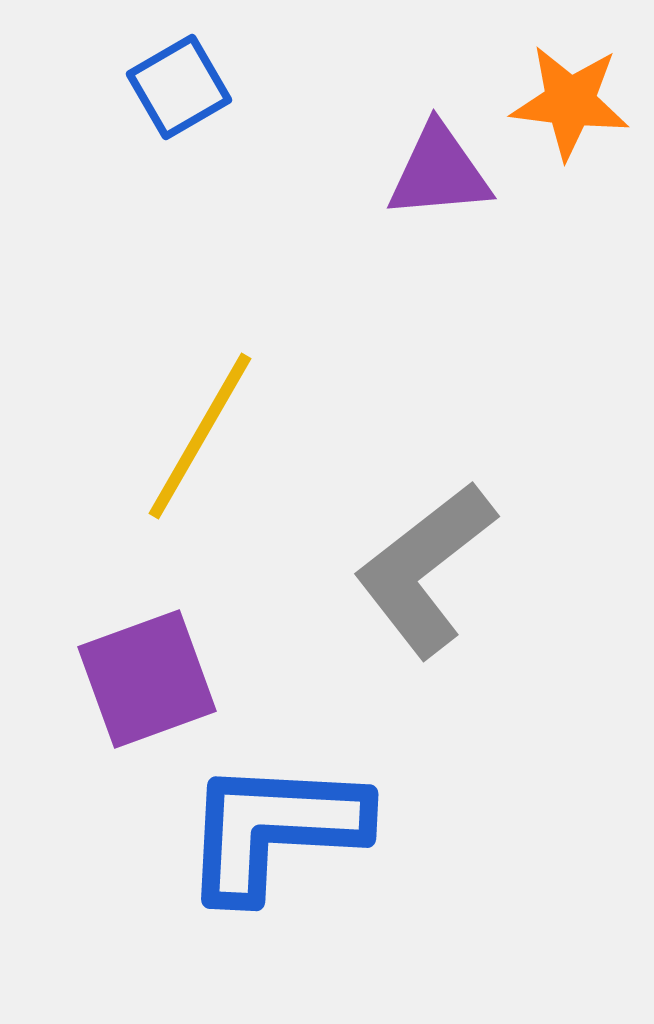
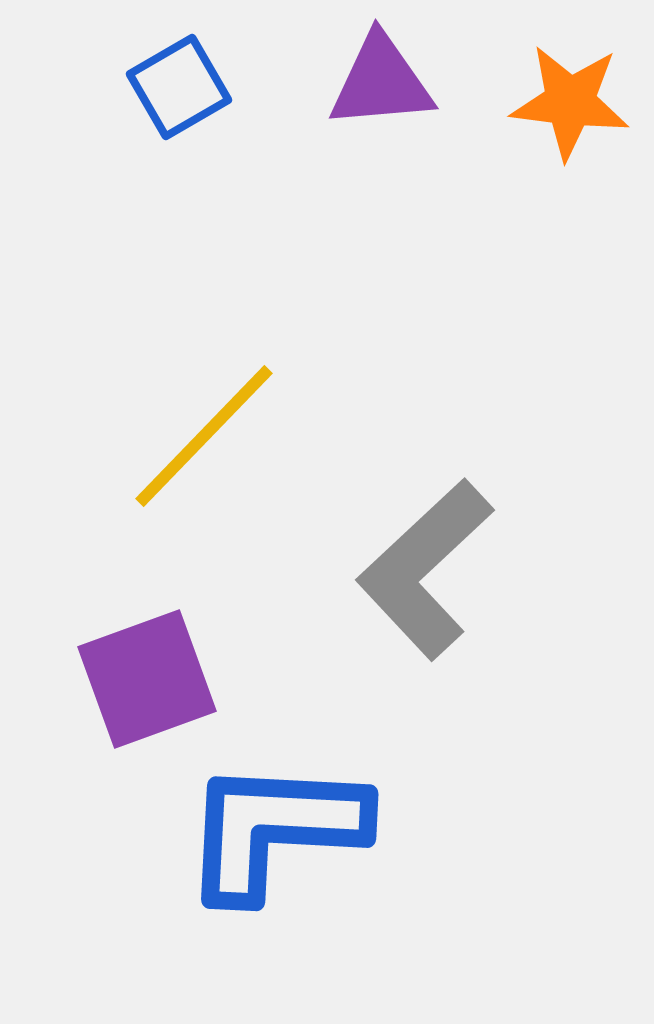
purple triangle: moved 58 px left, 90 px up
yellow line: moved 4 px right; rotated 14 degrees clockwise
gray L-shape: rotated 5 degrees counterclockwise
